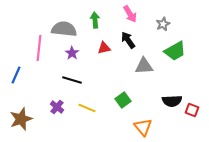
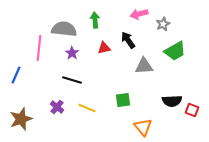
pink arrow: moved 9 px right; rotated 108 degrees clockwise
green square: rotated 28 degrees clockwise
